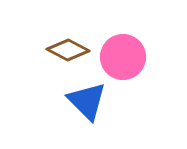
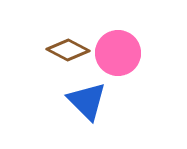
pink circle: moved 5 px left, 4 px up
